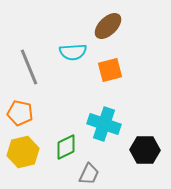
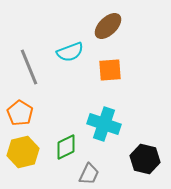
cyan semicircle: moved 3 px left; rotated 16 degrees counterclockwise
orange square: rotated 10 degrees clockwise
orange pentagon: rotated 20 degrees clockwise
black hexagon: moved 9 px down; rotated 12 degrees clockwise
